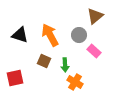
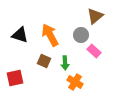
gray circle: moved 2 px right
green arrow: moved 2 px up
